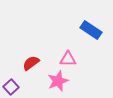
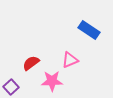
blue rectangle: moved 2 px left
pink triangle: moved 2 px right, 1 px down; rotated 24 degrees counterclockwise
pink star: moved 6 px left; rotated 20 degrees clockwise
